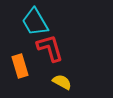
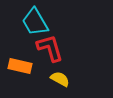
orange rectangle: rotated 60 degrees counterclockwise
yellow semicircle: moved 2 px left, 3 px up
